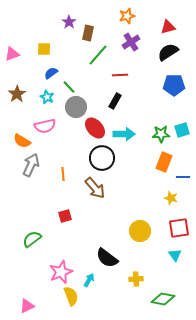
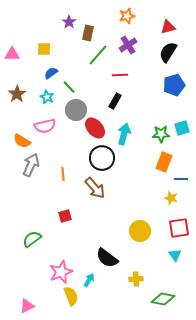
purple cross at (131, 42): moved 3 px left, 3 px down
black semicircle at (168, 52): rotated 25 degrees counterclockwise
pink triangle at (12, 54): rotated 21 degrees clockwise
blue pentagon at (174, 85): rotated 15 degrees counterclockwise
gray circle at (76, 107): moved 3 px down
cyan square at (182, 130): moved 2 px up
cyan arrow at (124, 134): rotated 75 degrees counterclockwise
blue line at (183, 177): moved 2 px left, 2 px down
